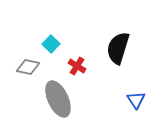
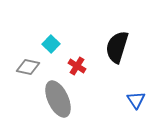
black semicircle: moved 1 px left, 1 px up
